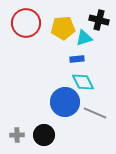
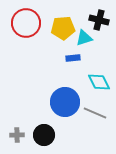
blue rectangle: moved 4 px left, 1 px up
cyan diamond: moved 16 px right
